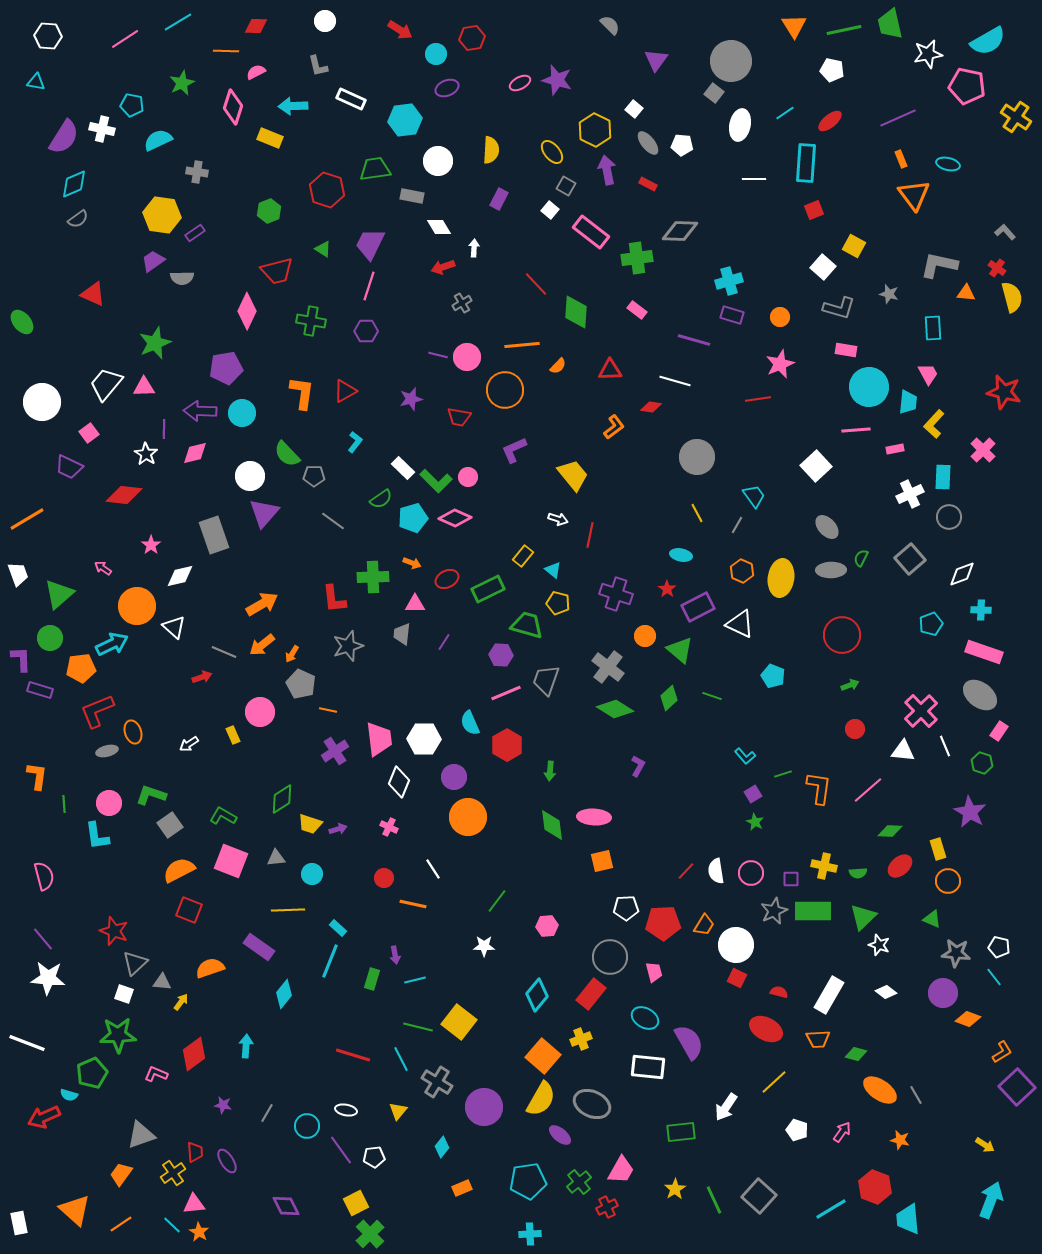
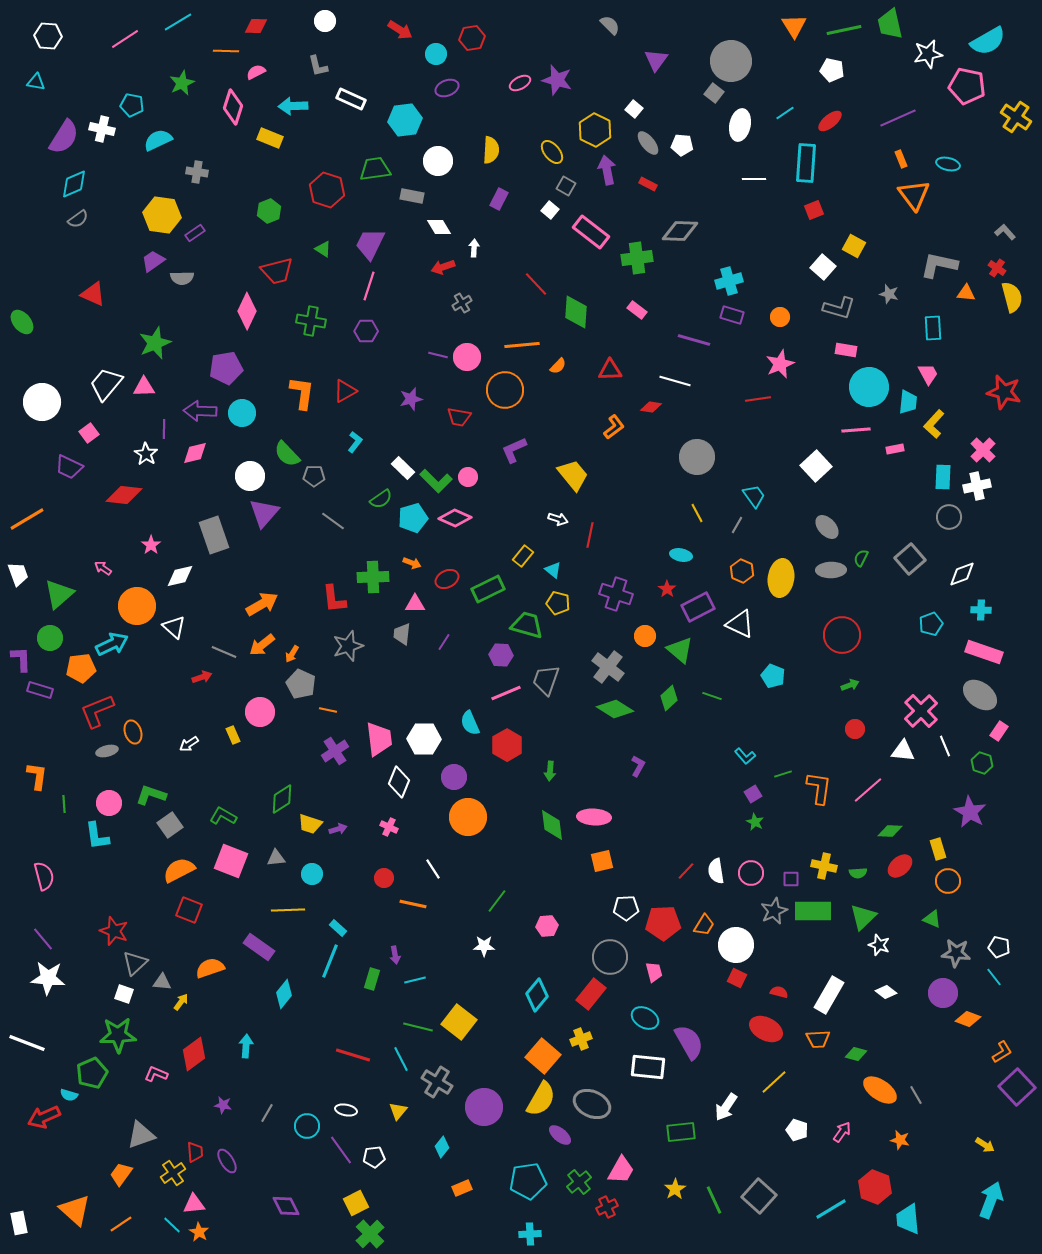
white cross at (910, 494): moved 67 px right, 8 px up; rotated 12 degrees clockwise
